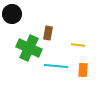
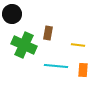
green cross: moved 5 px left, 3 px up
